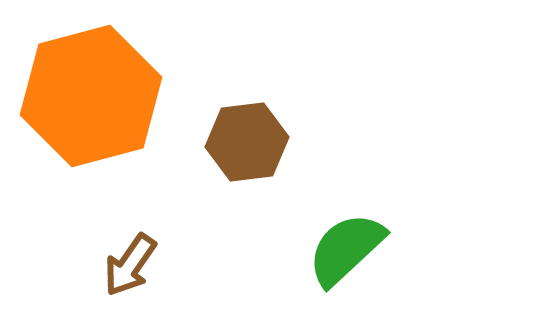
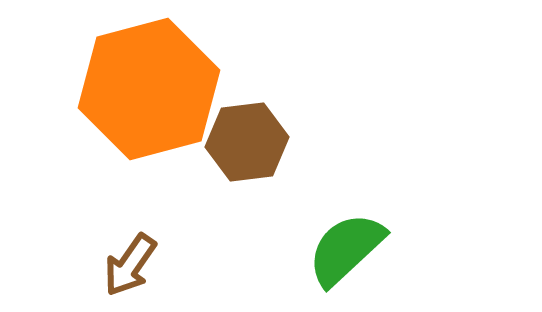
orange hexagon: moved 58 px right, 7 px up
